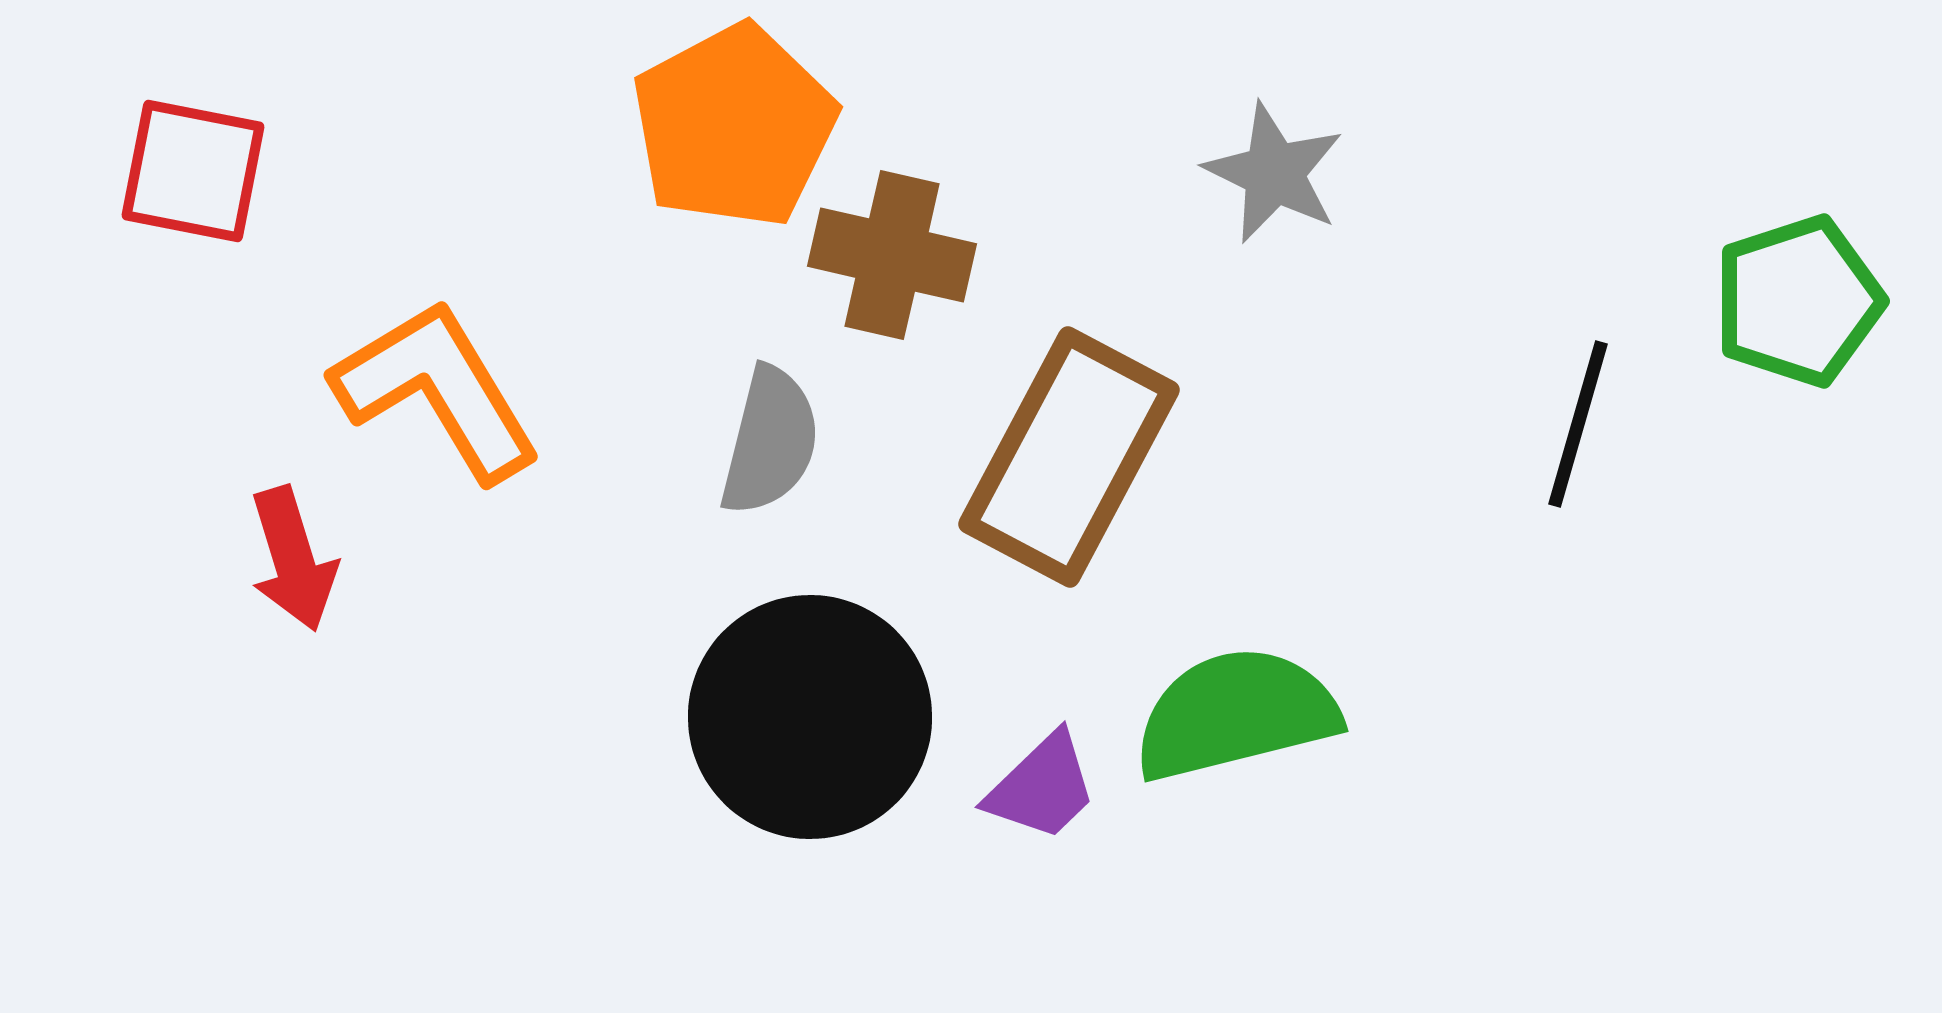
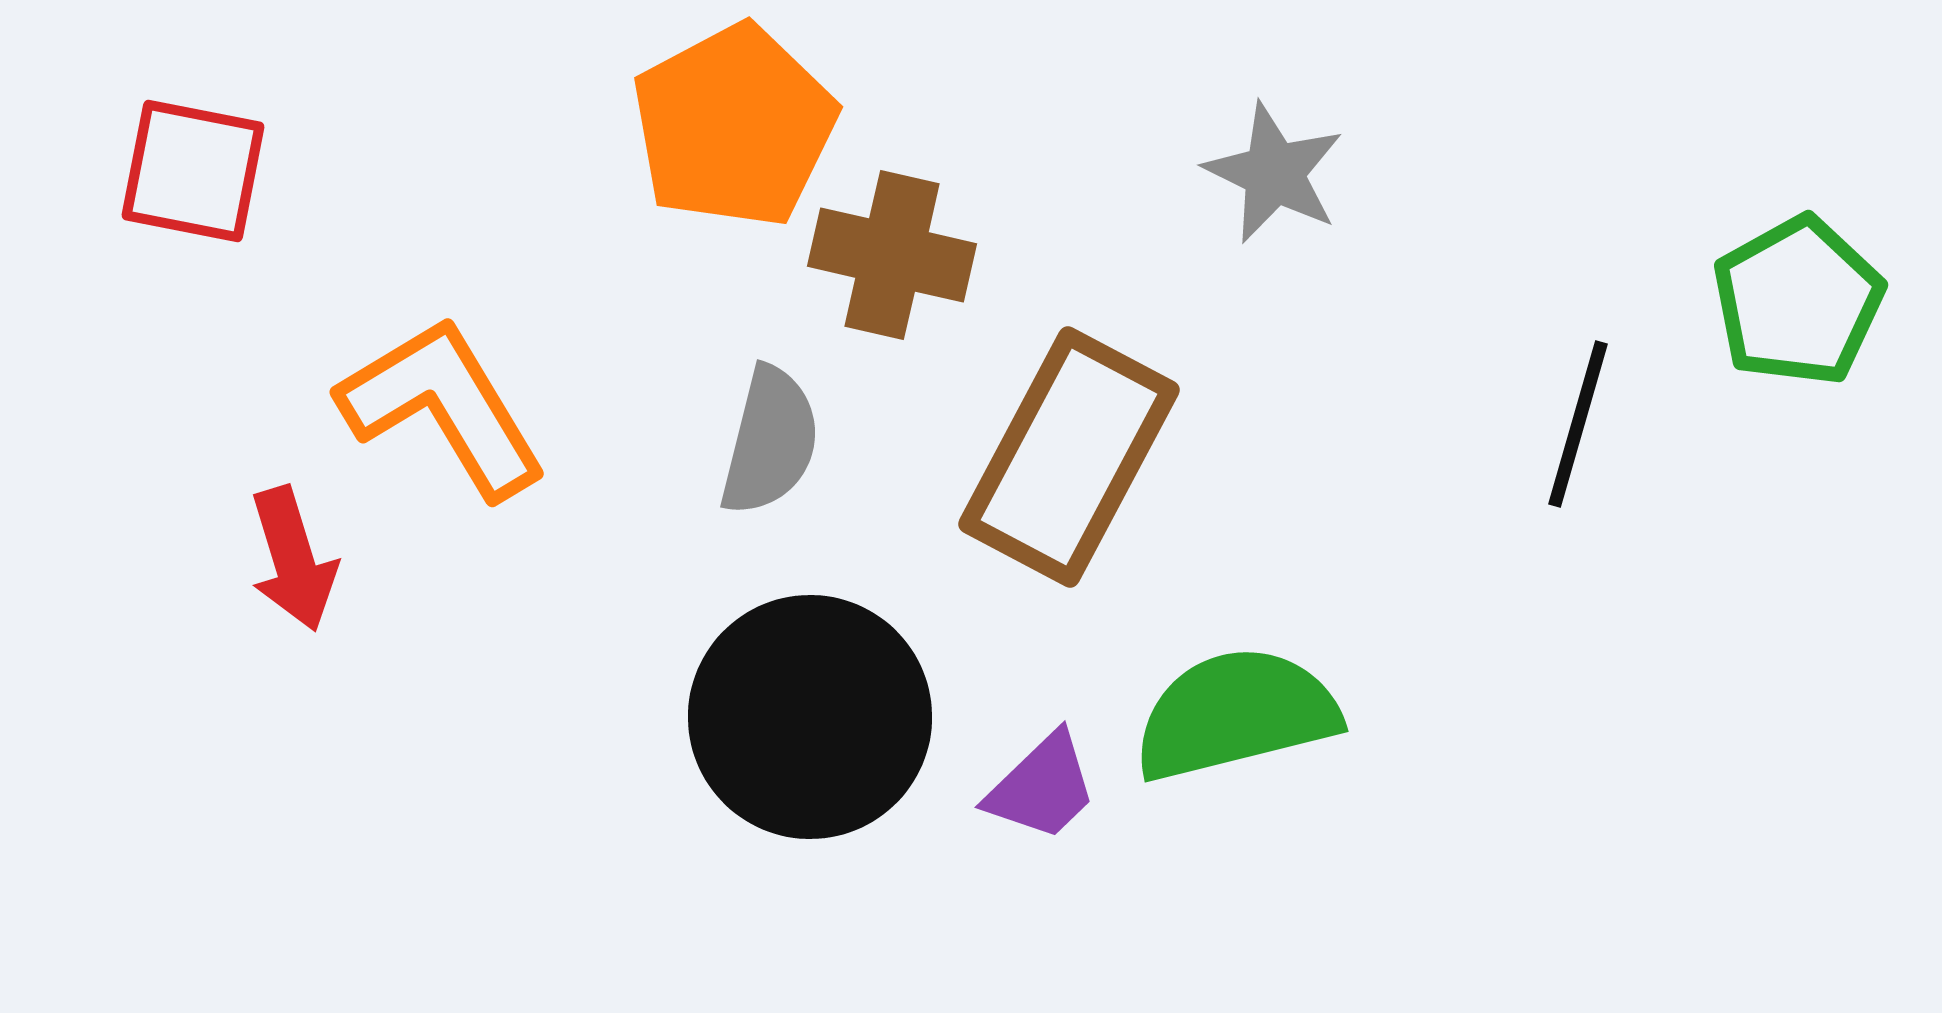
green pentagon: rotated 11 degrees counterclockwise
orange L-shape: moved 6 px right, 17 px down
